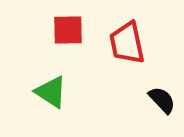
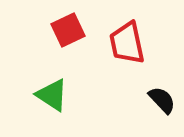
red square: rotated 24 degrees counterclockwise
green triangle: moved 1 px right, 3 px down
